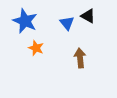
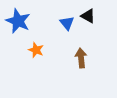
blue star: moved 7 px left
orange star: moved 2 px down
brown arrow: moved 1 px right
